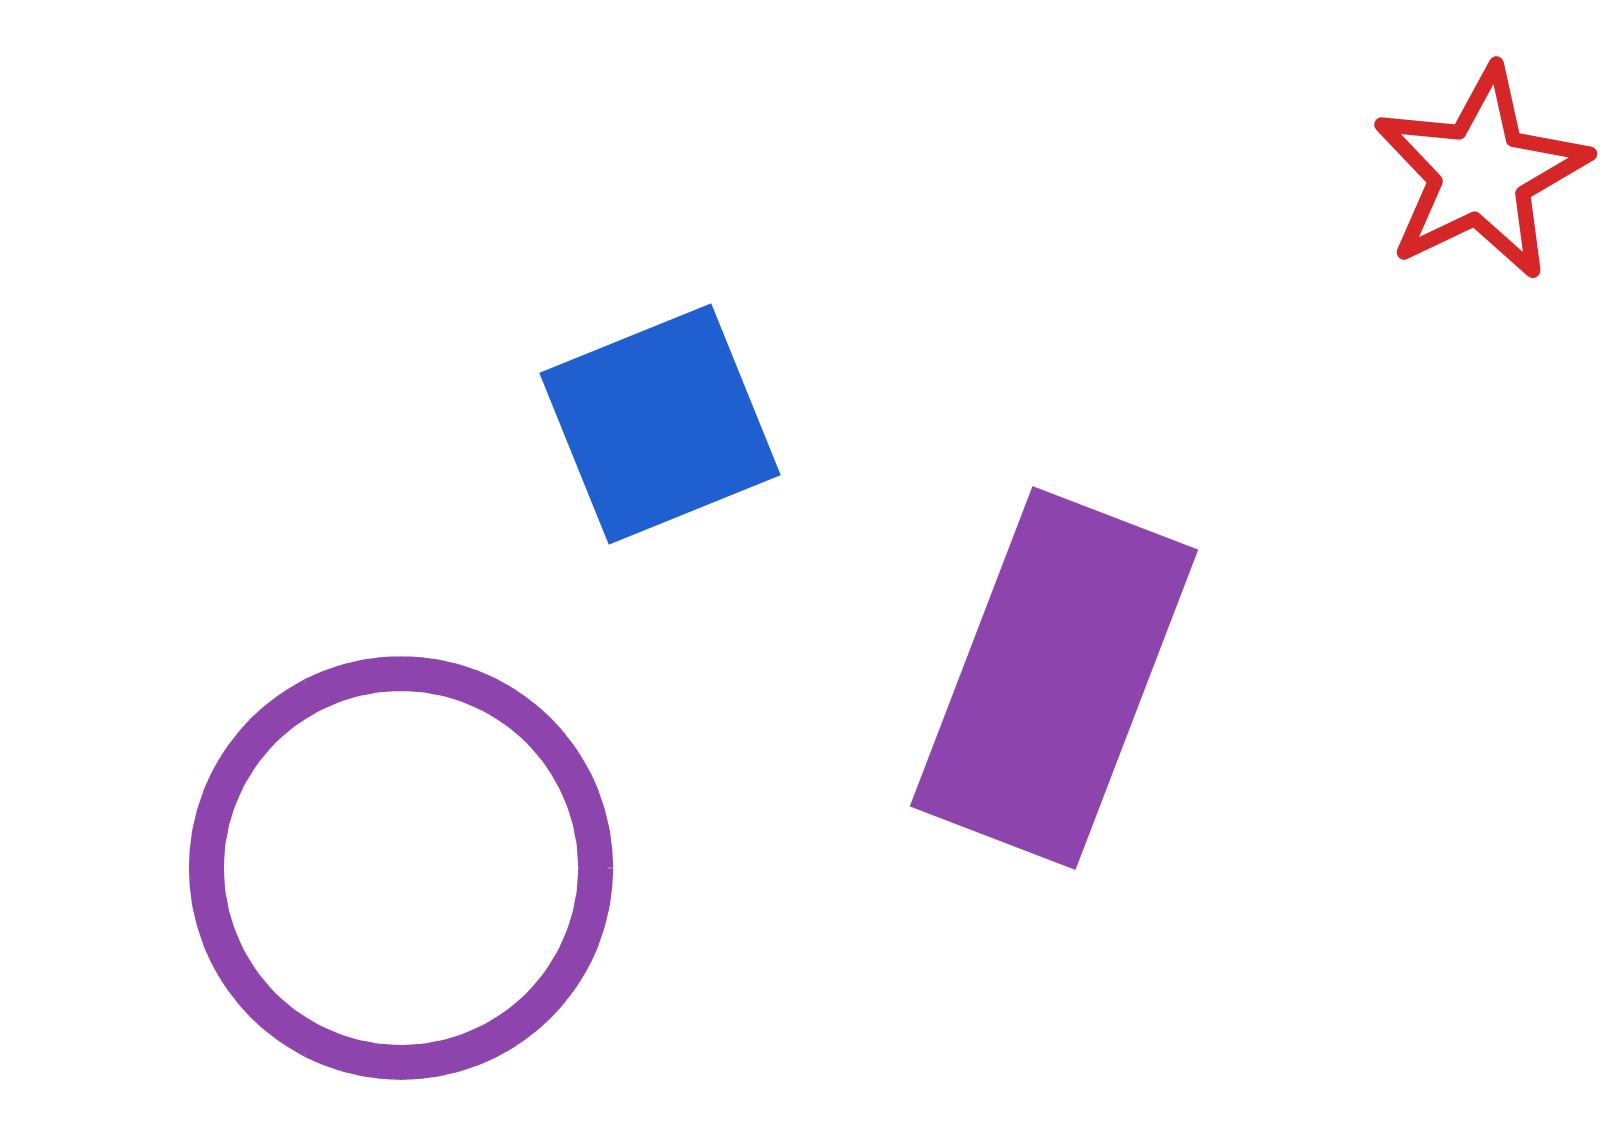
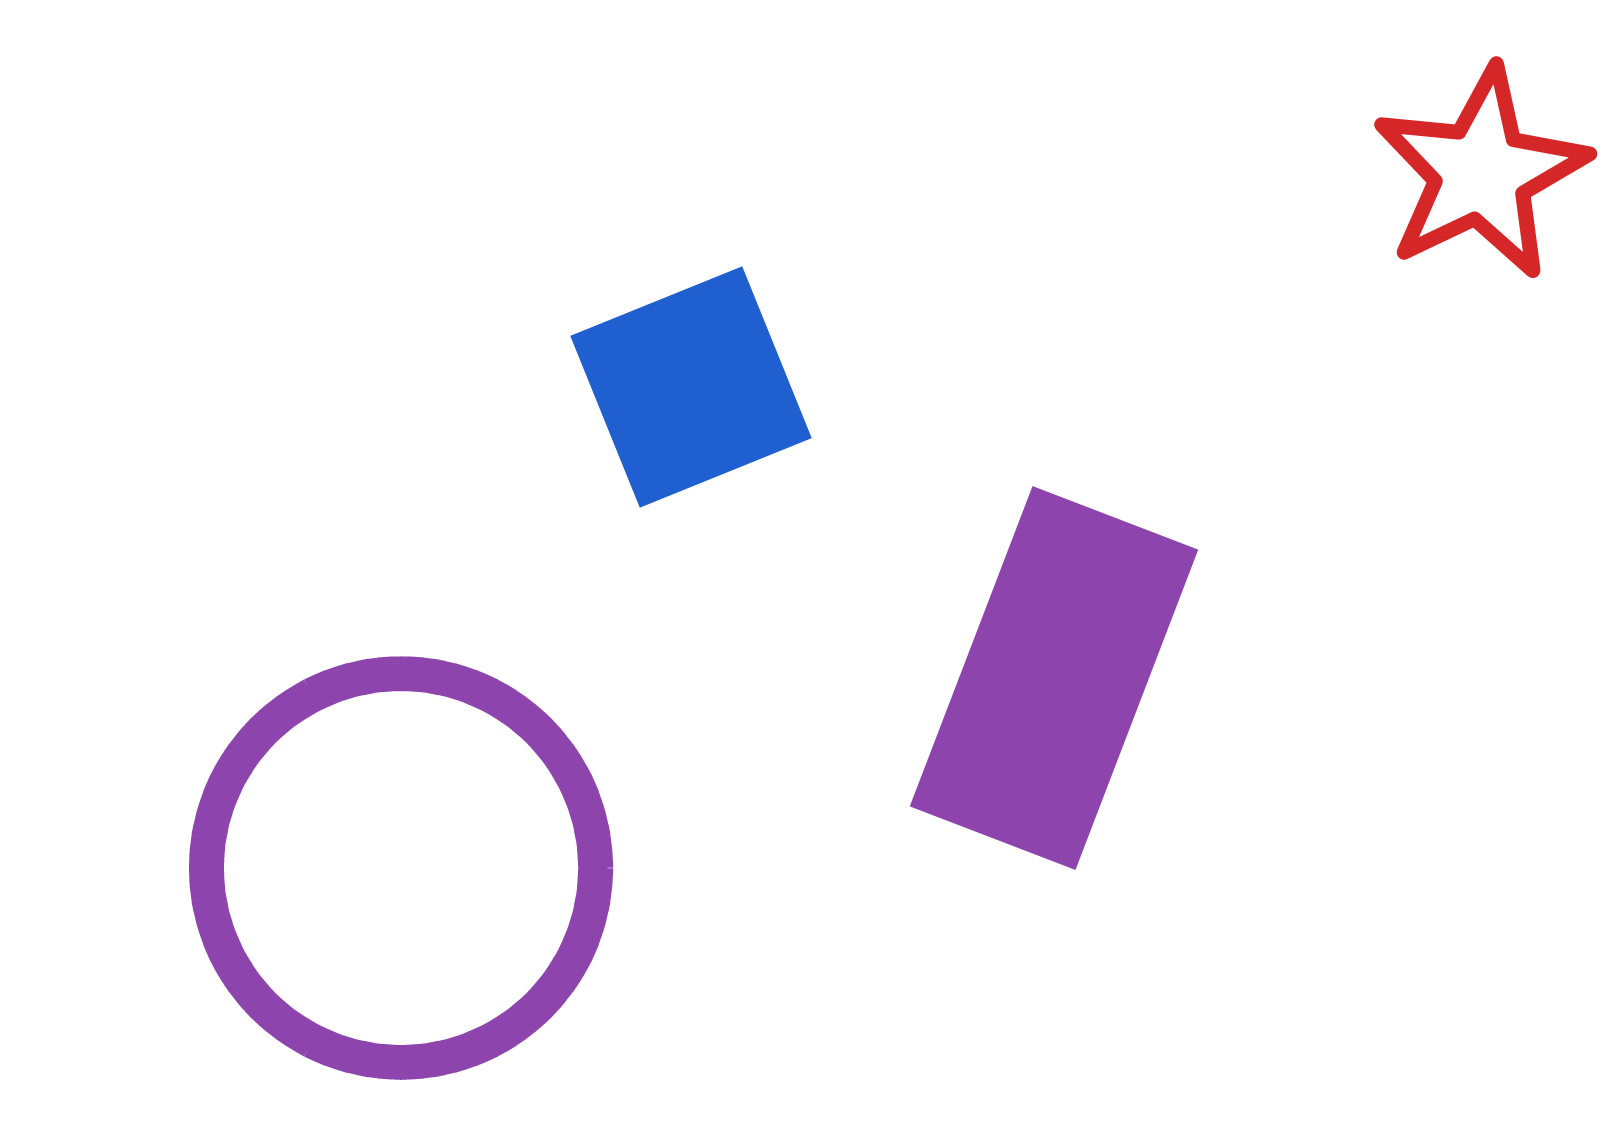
blue square: moved 31 px right, 37 px up
